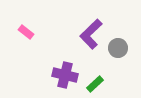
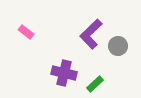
gray circle: moved 2 px up
purple cross: moved 1 px left, 2 px up
